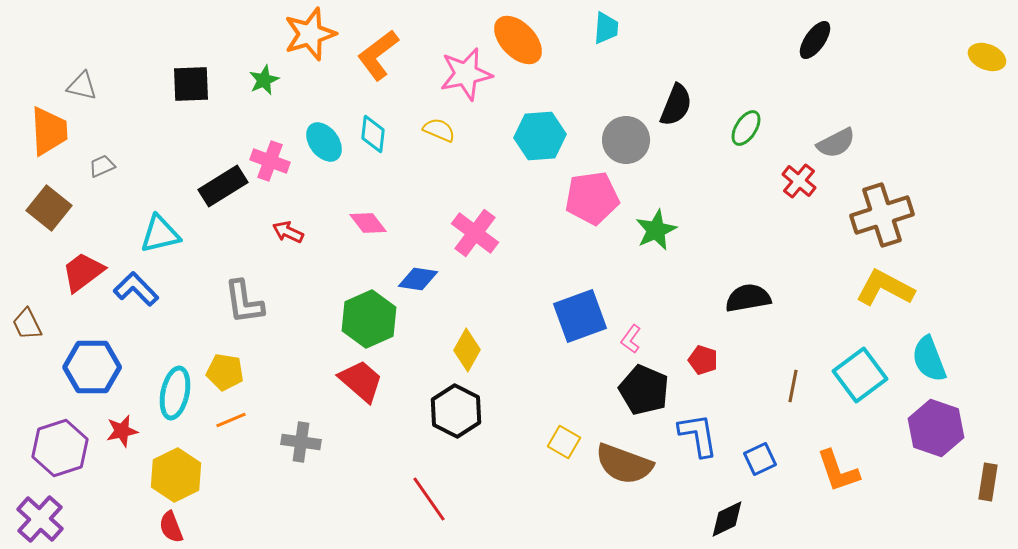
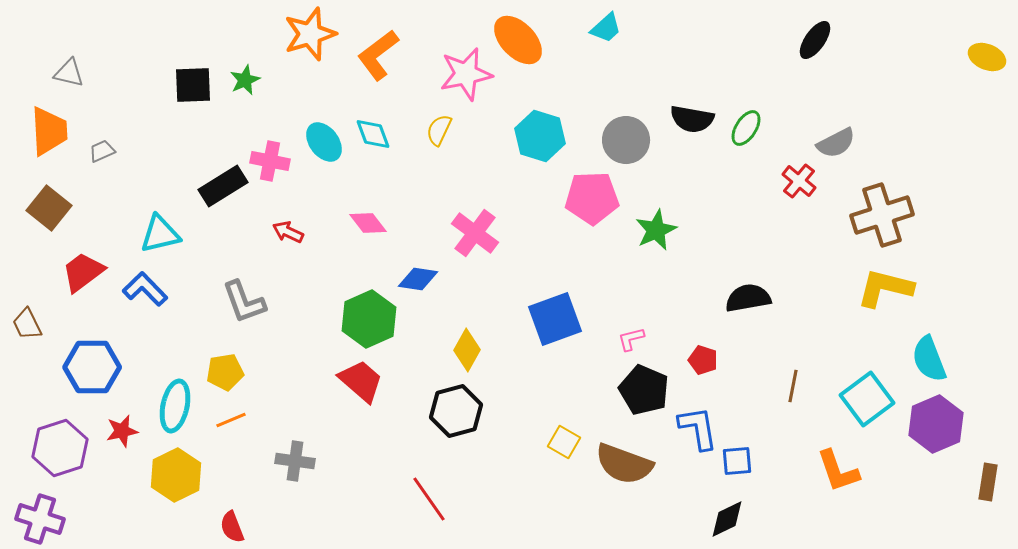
cyan trapezoid at (606, 28): rotated 44 degrees clockwise
green star at (264, 80): moved 19 px left
black square at (191, 84): moved 2 px right, 1 px down
gray triangle at (82, 86): moved 13 px left, 13 px up
black semicircle at (676, 105): moved 16 px right, 14 px down; rotated 78 degrees clockwise
yellow semicircle at (439, 130): rotated 88 degrees counterclockwise
cyan diamond at (373, 134): rotated 27 degrees counterclockwise
cyan hexagon at (540, 136): rotated 21 degrees clockwise
pink cross at (270, 161): rotated 9 degrees counterclockwise
gray trapezoid at (102, 166): moved 15 px up
pink pentagon at (592, 198): rotated 6 degrees clockwise
yellow L-shape at (885, 288): rotated 14 degrees counterclockwise
blue L-shape at (136, 289): moved 9 px right
gray L-shape at (244, 302): rotated 12 degrees counterclockwise
blue square at (580, 316): moved 25 px left, 3 px down
pink L-shape at (631, 339): rotated 40 degrees clockwise
yellow pentagon at (225, 372): rotated 18 degrees counterclockwise
cyan square at (860, 375): moved 7 px right, 24 px down
cyan ellipse at (175, 393): moved 13 px down
black hexagon at (456, 411): rotated 18 degrees clockwise
purple hexagon at (936, 428): moved 4 px up; rotated 18 degrees clockwise
blue L-shape at (698, 435): moved 7 px up
gray cross at (301, 442): moved 6 px left, 19 px down
blue square at (760, 459): moved 23 px left, 2 px down; rotated 20 degrees clockwise
purple cross at (40, 519): rotated 24 degrees counterclockwise
red semicircle at (171, 527): moved 61 px right
